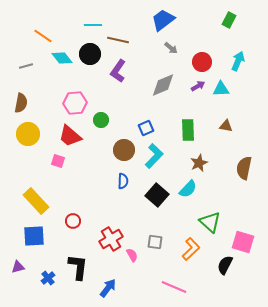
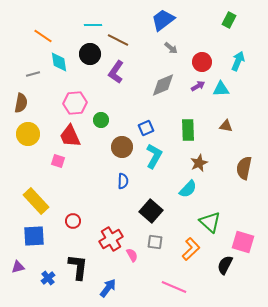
brown line at (118, 40): rotated 15 degrees clockwise
cyan diamond at (62, 58): moved 3 px left, 4 px down; rotated 30 degrees clockwise
gray line at (26, 66): moved 7 px right, 8 px down
purple L-shape at (118, 71): moved 2 px left, 1 px down
red trapezoid at (70, 136): rotated 25 degrees clockwise
brown circle at (124, 150): moved 2 px left, 3 px up
cyan L-shape at (154, 156): rotated 15 degrees counterclockwise
black square at (157, 195): moved 6 px left, 16 px down
